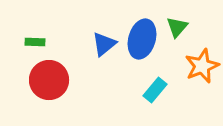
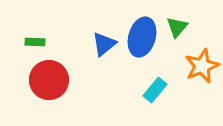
blue ellipse: moved 2 px up
